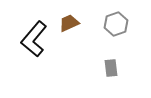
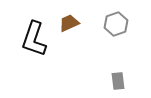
black L-shape: rotated 21 degrees counterclockwise
gray rectangle: moved 7 px right, 13 px down
